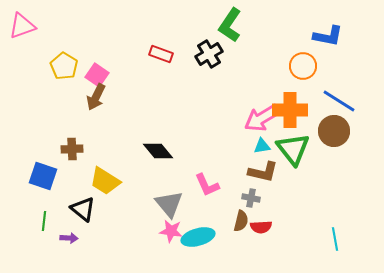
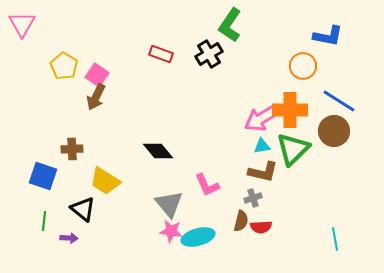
pink triangle: moved 2 px up; rotated 40 degrees counterclockwise
green triangle: rotated 24 degrees clockwise
gray cross: moved 2 px right; rotated 30 degrees counterclockwise
